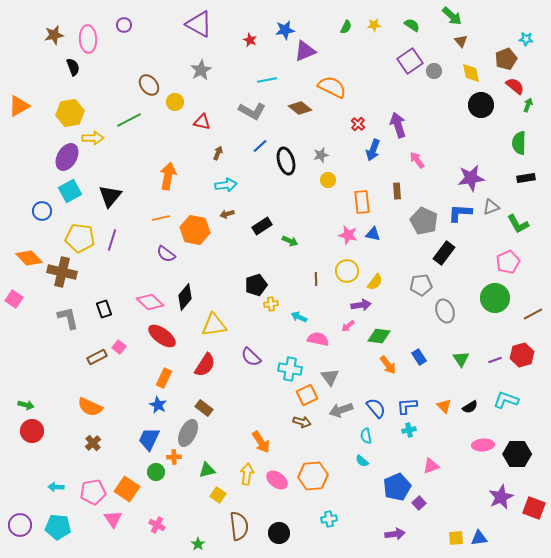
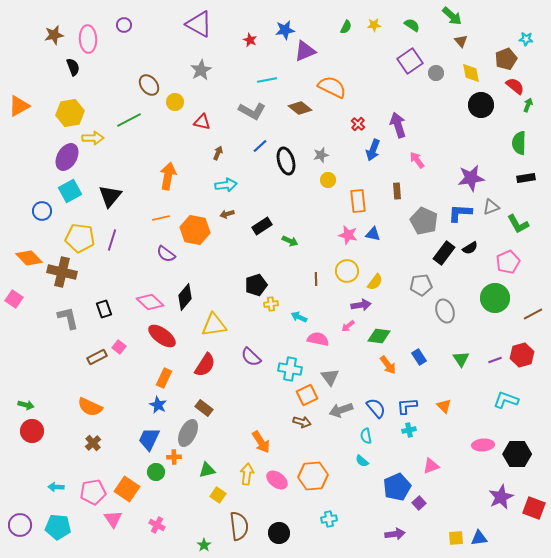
gray circle at (434, 71): moved 2 px right, 2 px down
orange rectangle at (362, 202): moved 4 px left, 1 px up
black semicircle at (470, 407): moved 159 px up
green star at (198, 544): moved 6 px right, 1 px down
